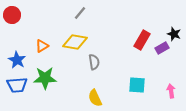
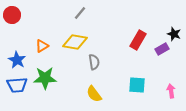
red rectangle: moved 4 px left
purple rectangle: moved 1 px down
yellow semicircle: moved 1 px left, 4 px up; rotated 12 degrees counterclockwise
